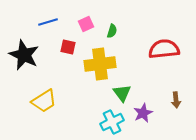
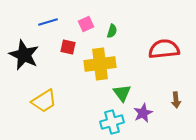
cyan cross: rotated 10 degrees clockwise
